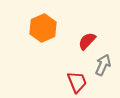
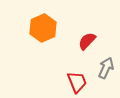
gray arrow: moved 3 px right, 3 px down
